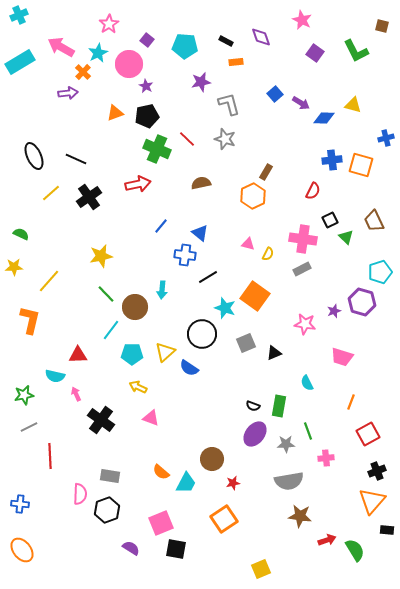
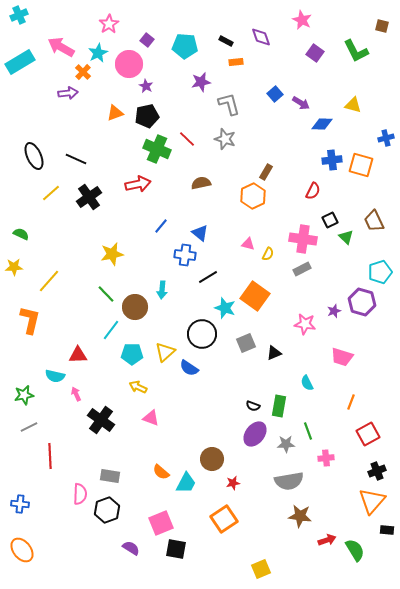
blue diamond at (324, 118): moved 2 px left, 6 px down
yellow star at (101, 256): moved 11 px right, 2 px up
